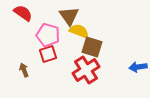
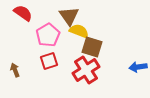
pink pentagon: rotated 25 degrees clockwise
red square: moved 1 px right, 7 px down
brown arrow: moved 9 px left
